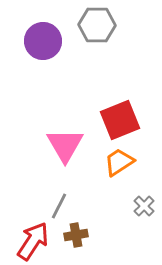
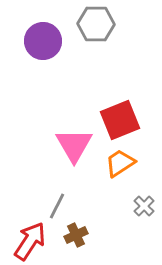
gray hexagon: moved 1 px left, 1 px up
pink triangle: moved 9 px right
orange trapezoid: moved 1 px right, 1 px down
gray line: moved 2 px left
brown cross: rotated 15 degrees counterclockwise
red arrow: moved 3 px left
